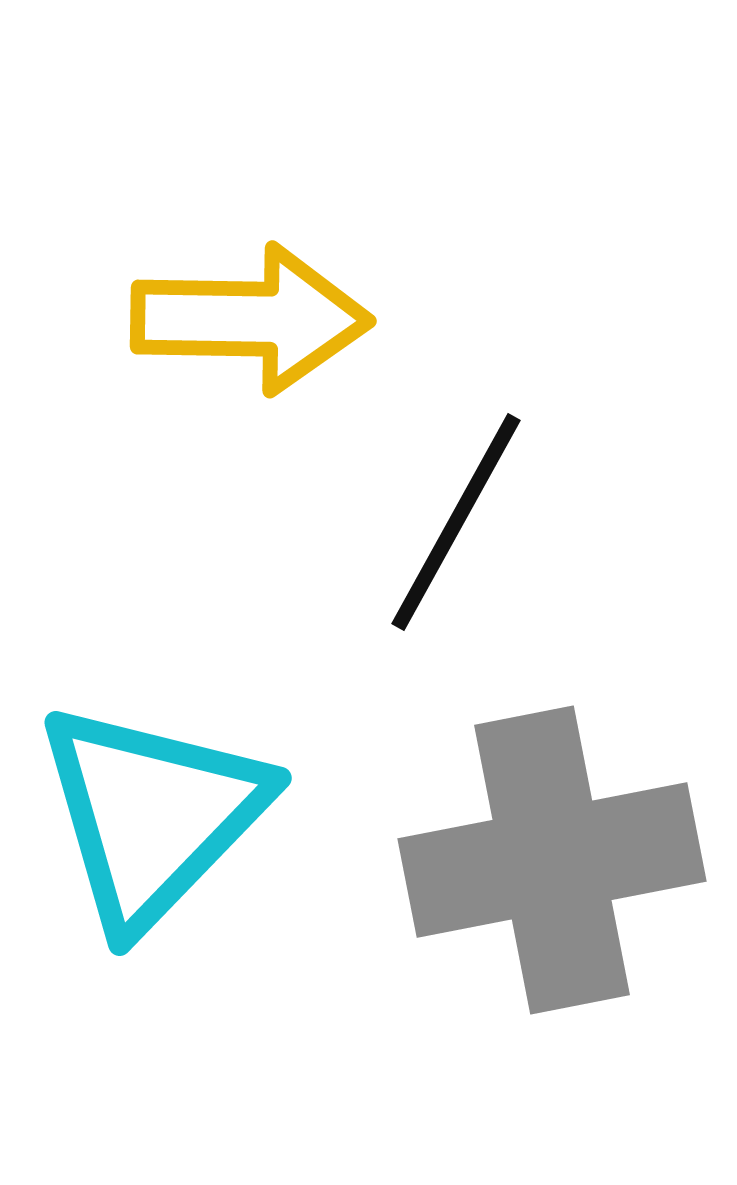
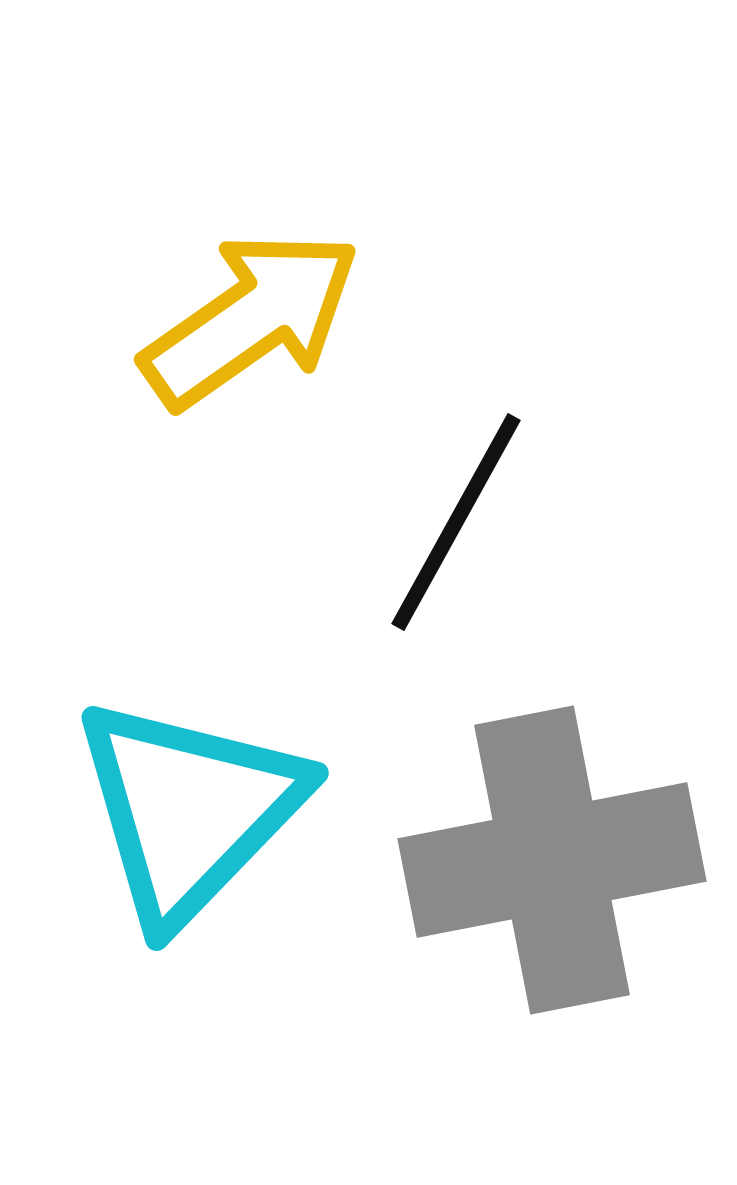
yellow arrow: rotated 36 degrees counterclockwise
cyan triangle: moved 37 px right, 5 px up
